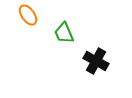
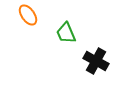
green trapezoid: moved 2 px right
